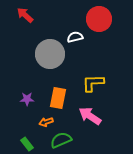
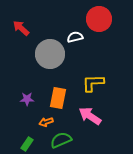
red arrow: moved 4 px left, 13 px down
green rectangle: rotated 72 degrees clockwise
